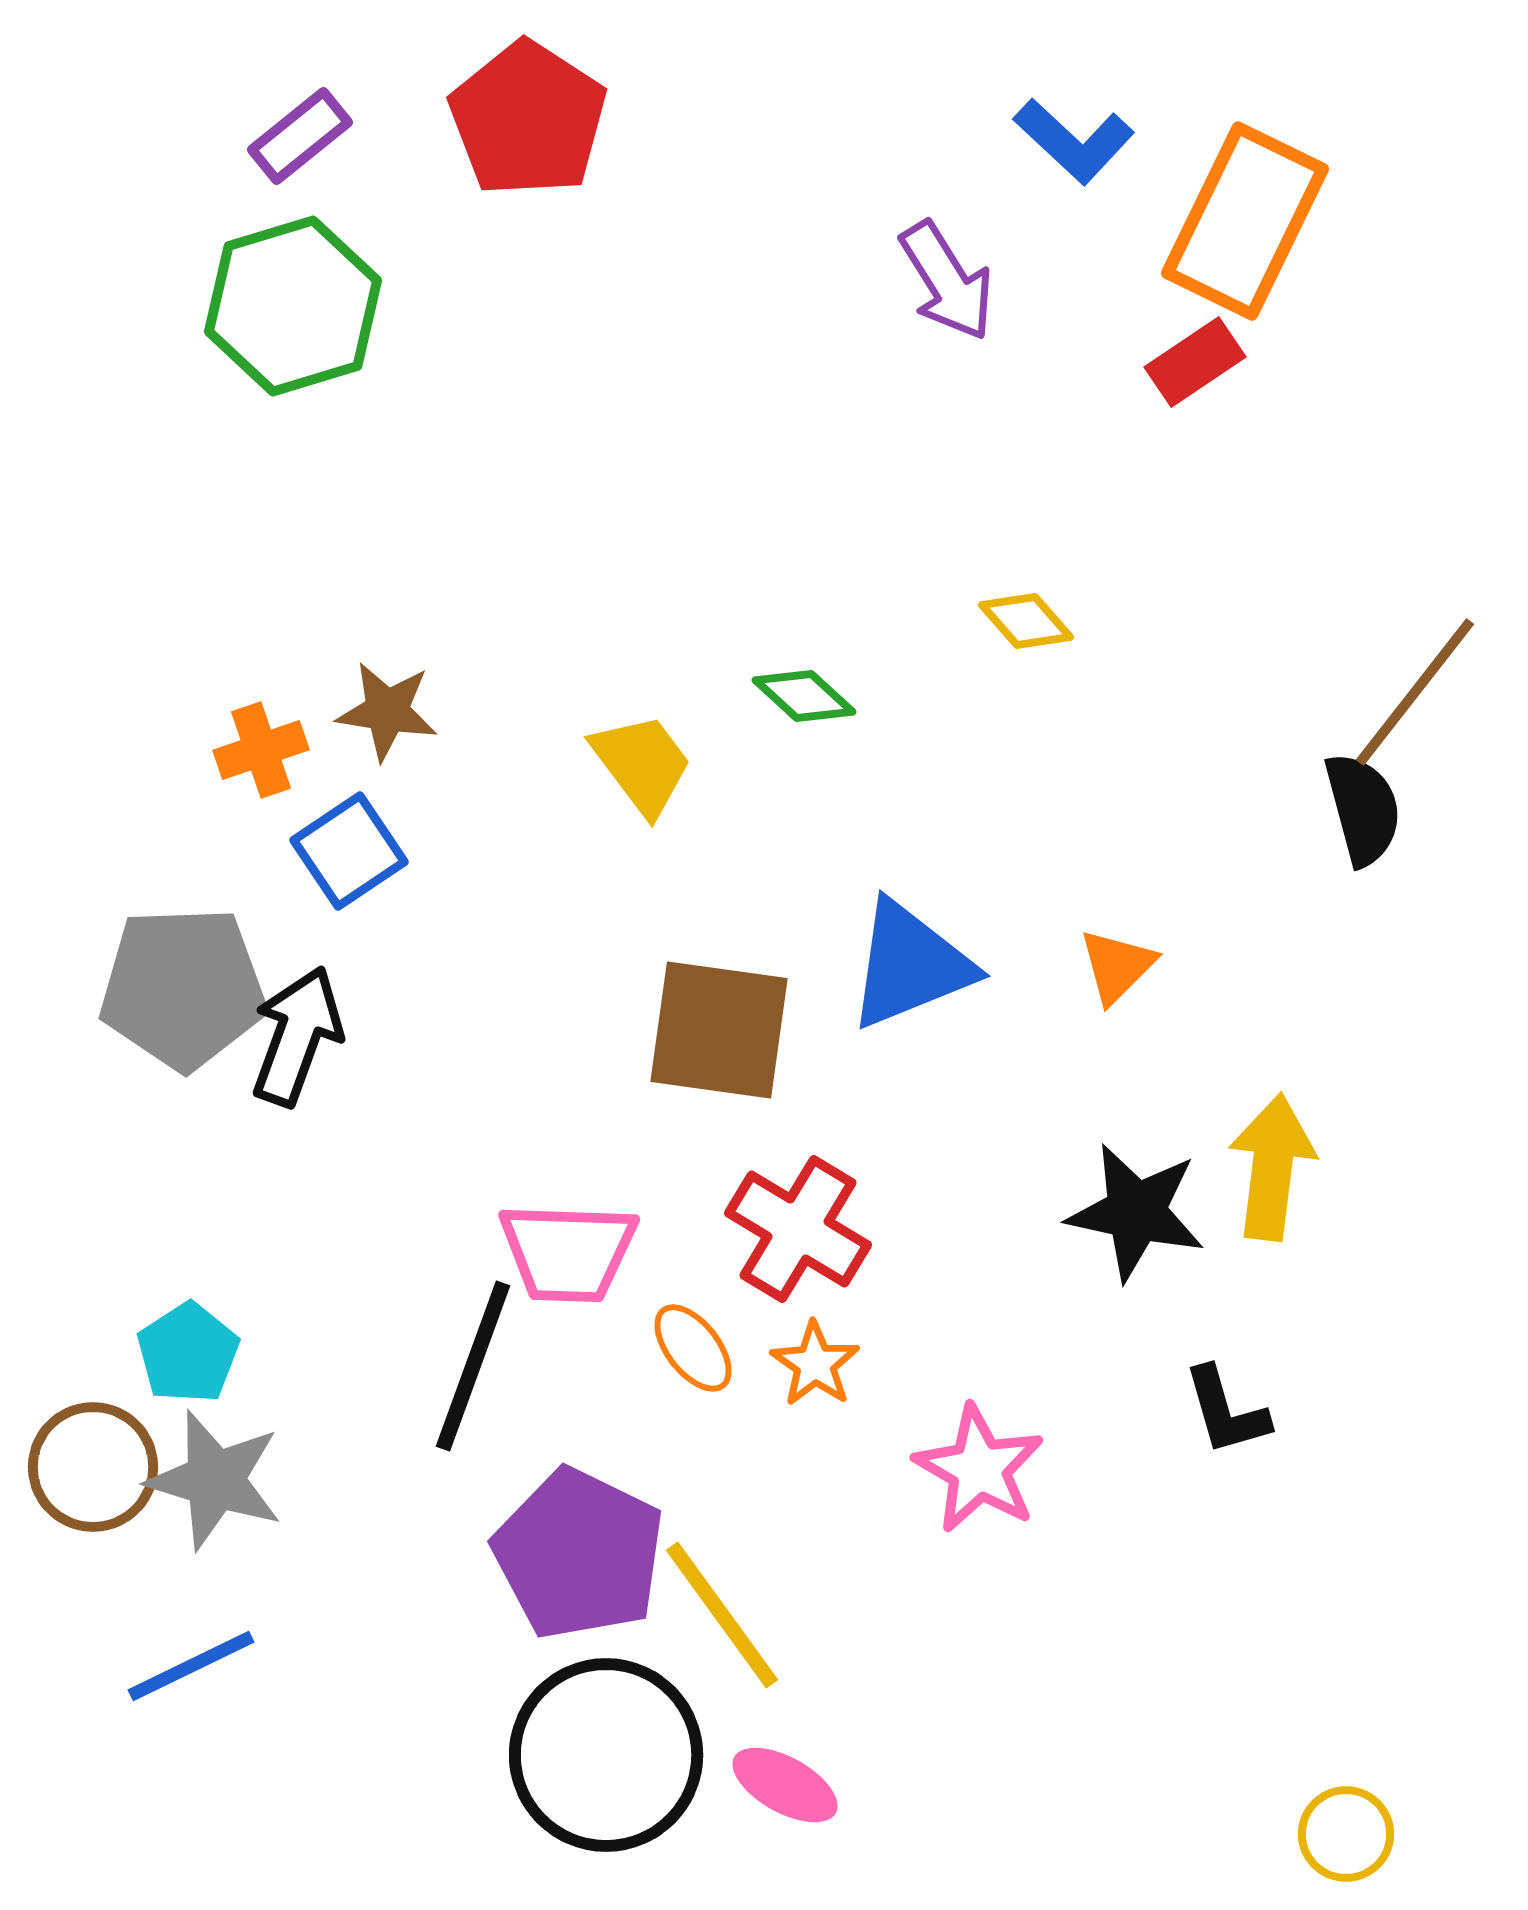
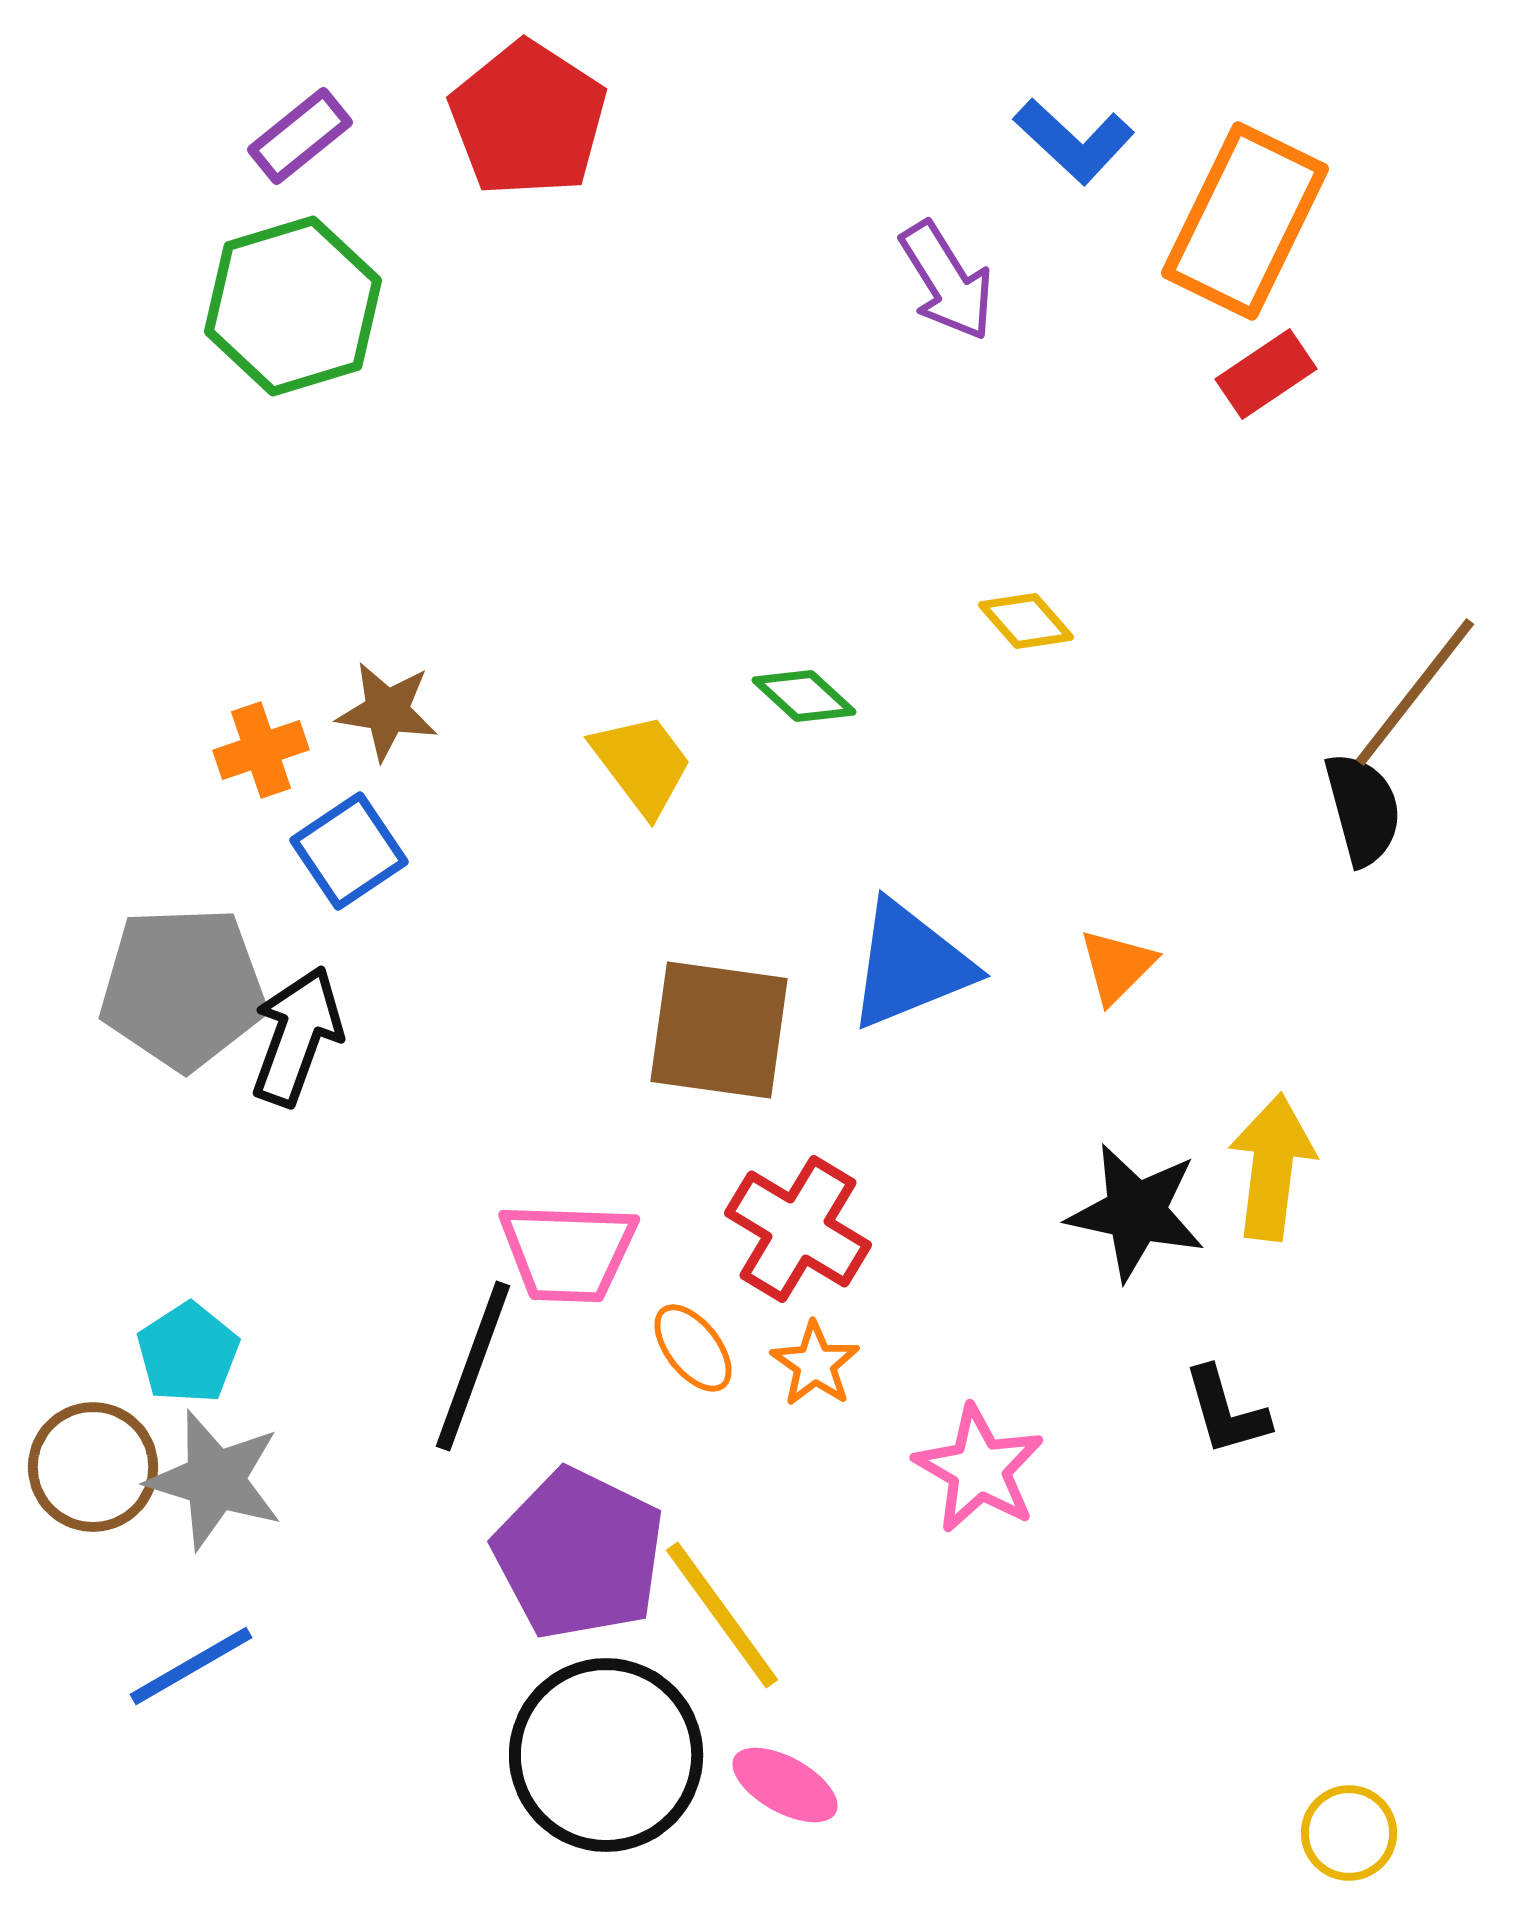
red rectangle: moved 71 px right, 12 px down
blue line: rotated 4 degrees counterclockwise
yellow circle: moved 3 px right, 1 px up
